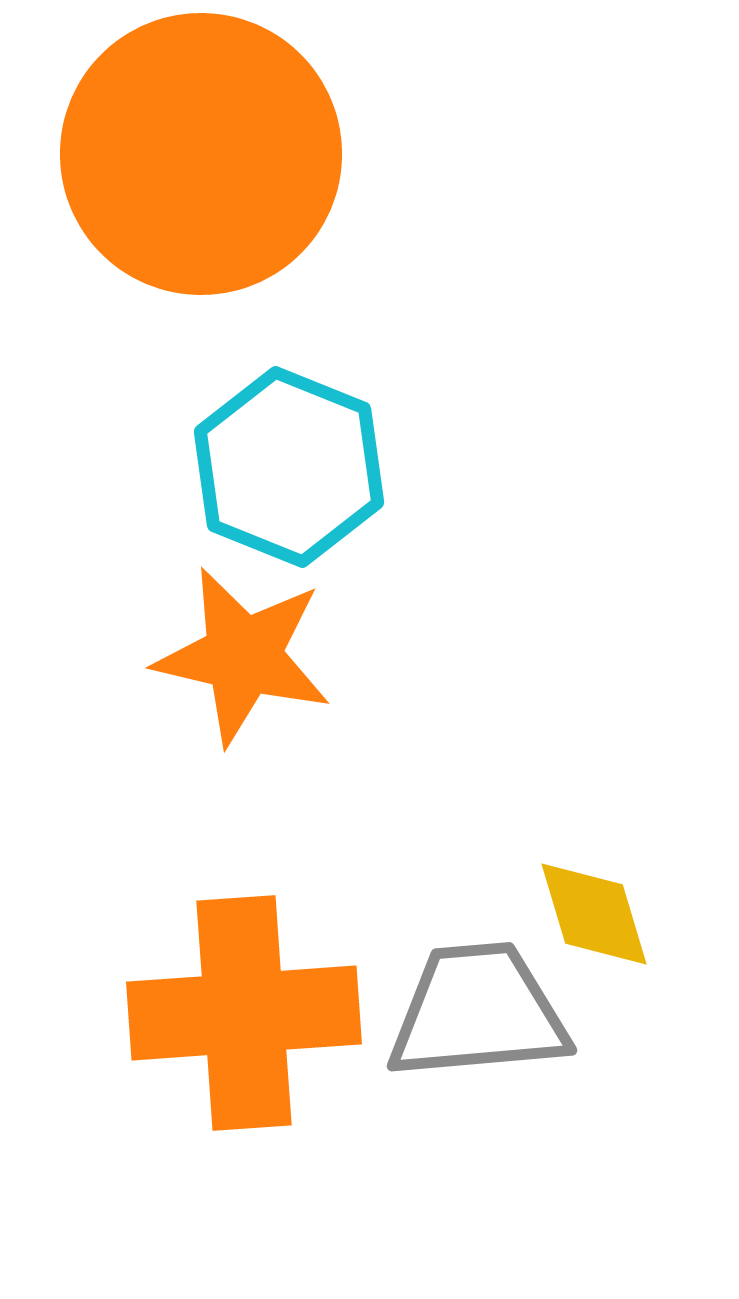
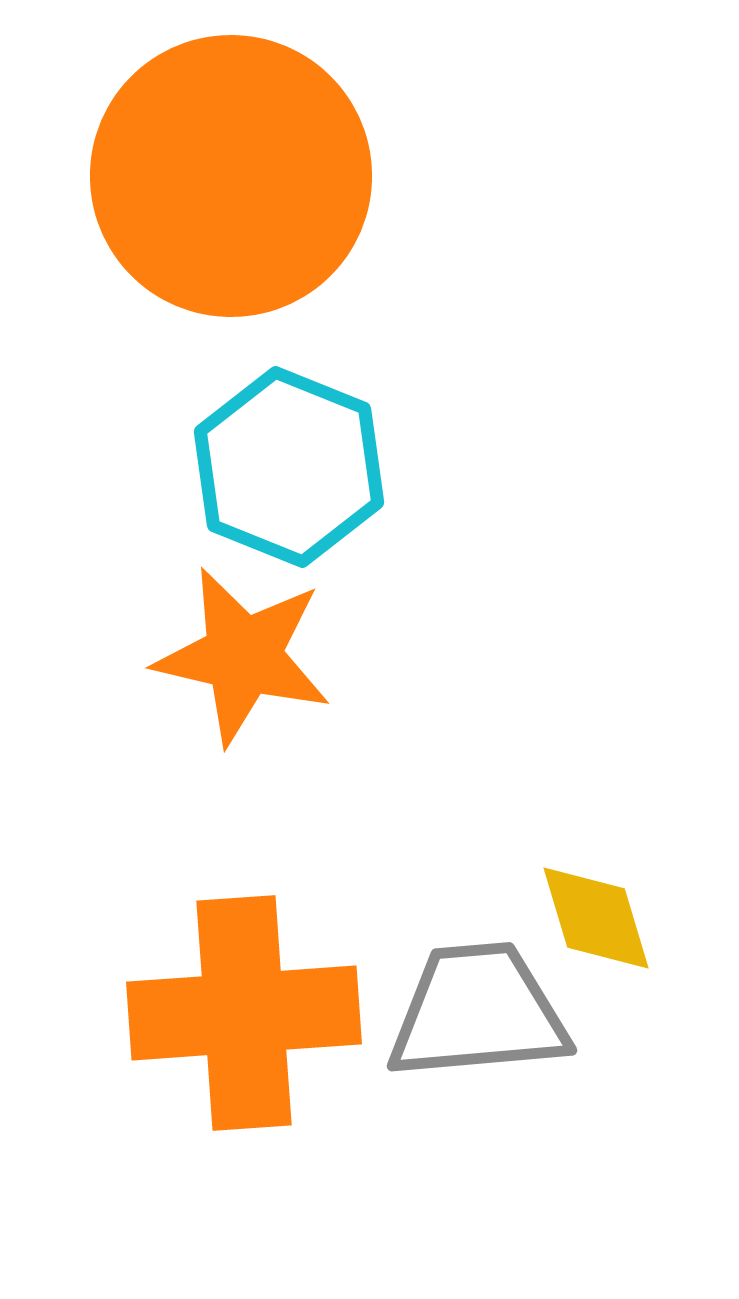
orange circle: moved 30 px right, 22 px down
yellow diamond: moved 2 px right, 4 px down
